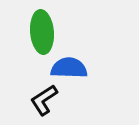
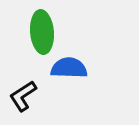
black L-shape: moved 21 px left, 4 px up
